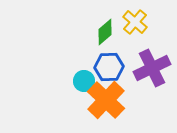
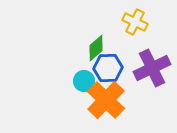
yellow cross: rotated 15 degrees counterclockwise
green diamond: moved 9 px left, 16 px down
blue hexagon: moved 1 px left, 1 px down
